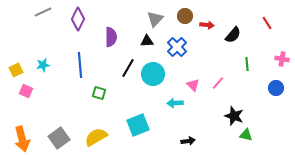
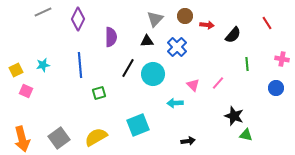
green square: rotated 32 degrees counterclockwise
